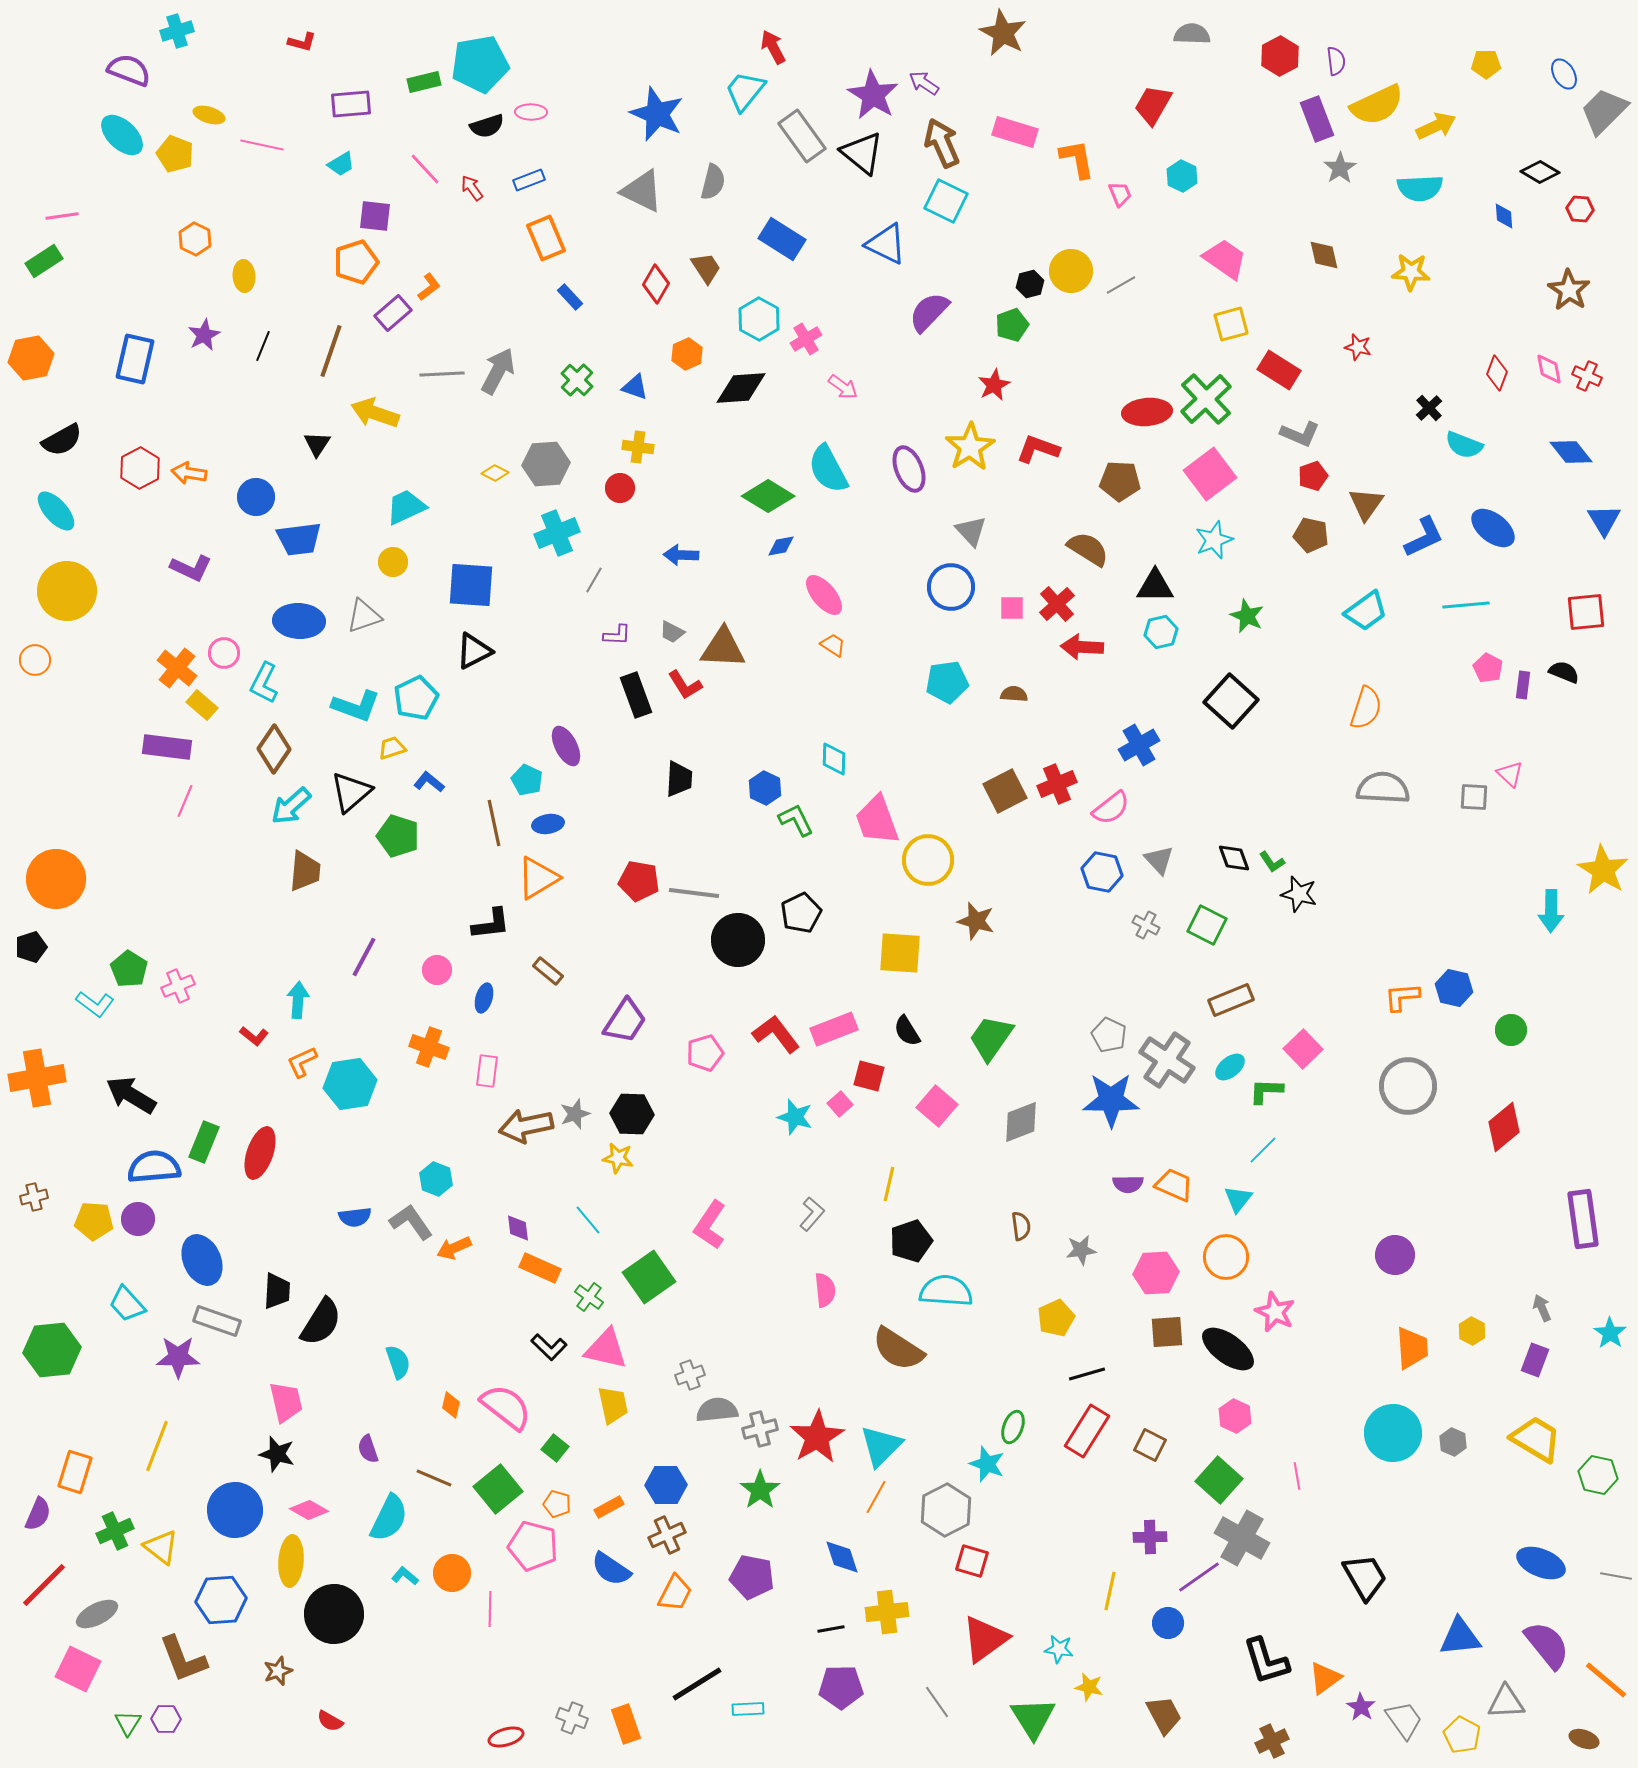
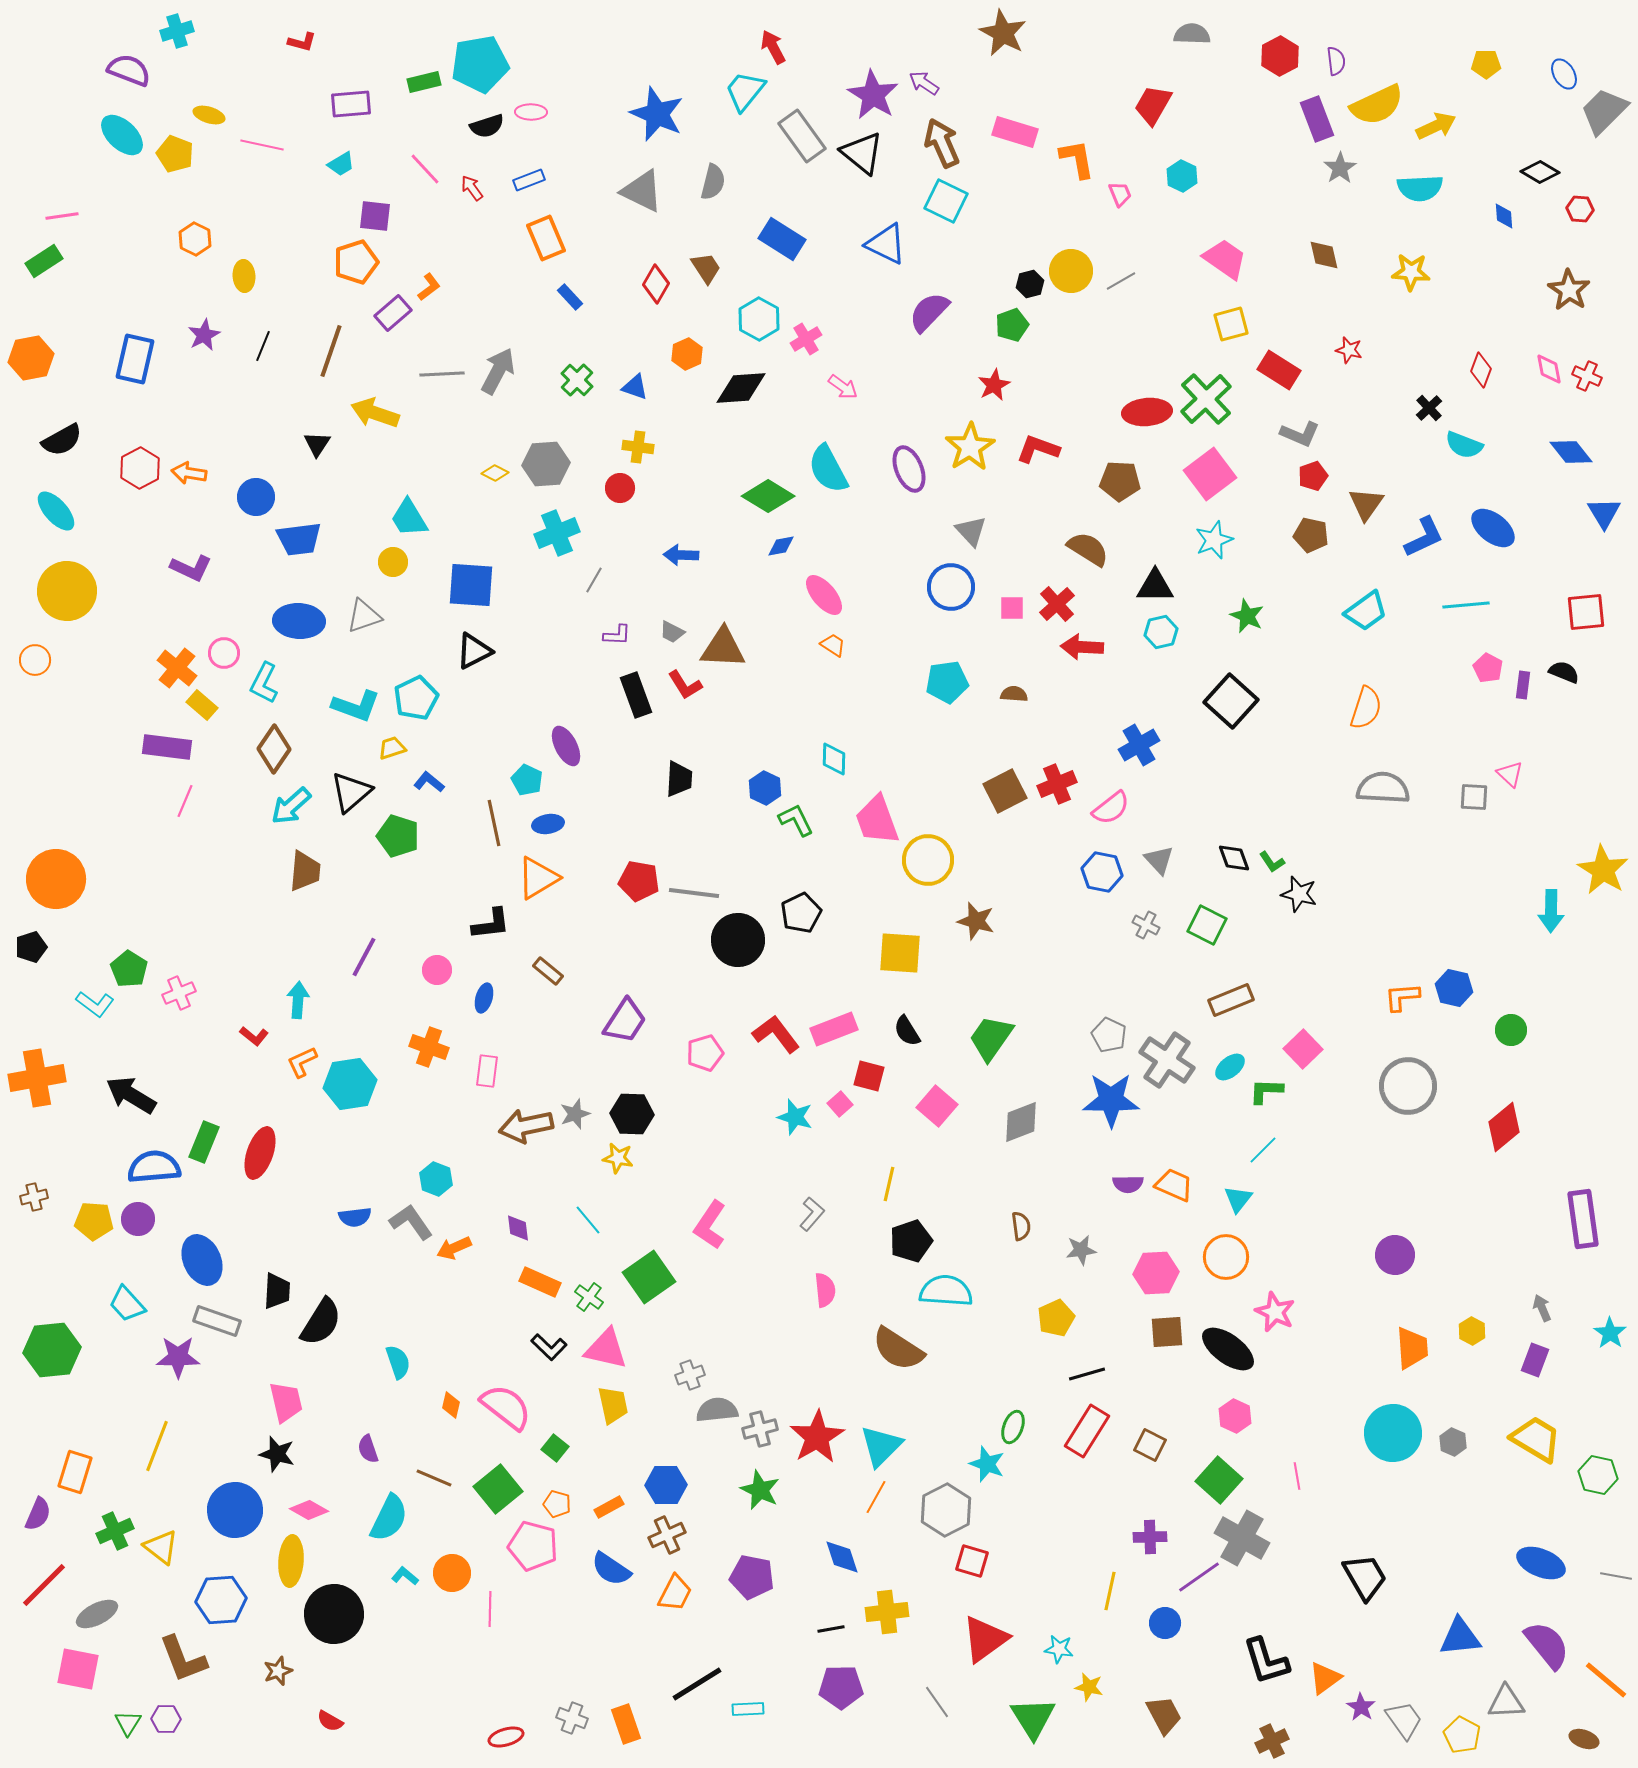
gray line at (1121, 285): moved 4 px up
red star at (1358, 347): moved 9 px left, 3 px down
red diamond at (1497, 373): moved 16 px left, 3 px up
cyan trapezoid at (406, 507): moved 3 px right, 11 px down; rotated 96 degrees counterclockwise
blue triangle at (1604, 520): moved 7 px up
pink cross at (178, 986): moved 1 px right, 7 px down
orange rectangle at (540, 1268): moved 14 px down
green star at (760, 1490): rotated 12 degrees counterclockwise
blue circle at (1168, 1623): moved 3 px left
pink square at (78, 1669): rotated 15 degrees counterclockwise
